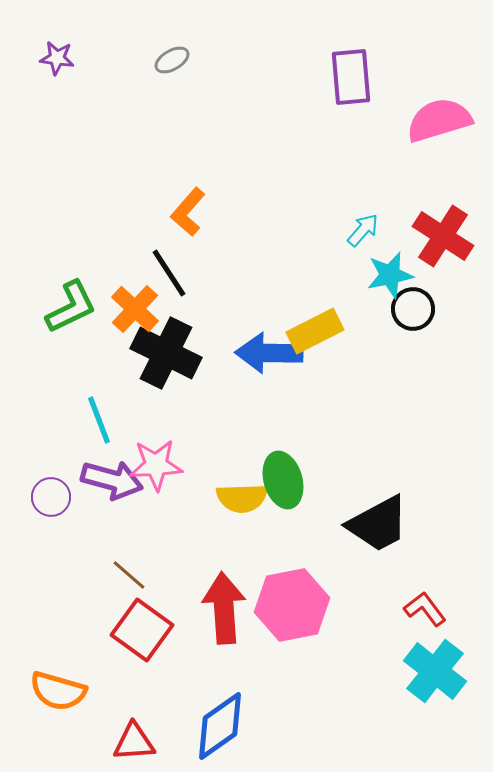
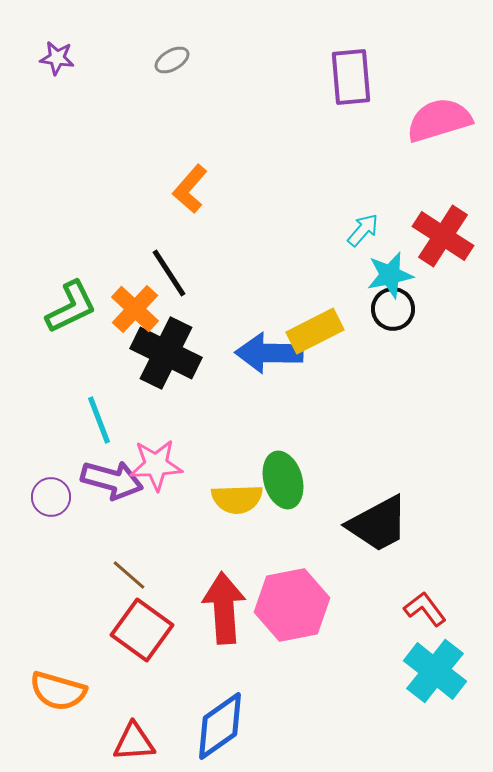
orange L-shape: moved 2 px right, 23 px up
black circle: moved 20 px left
yellow semicircle: moved 5 px left, 1 px down
